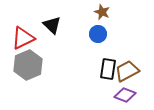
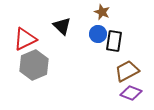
black triangle: moved 10 px right, 1 px down
red triangle: moved 2 px right, 1 px down
gray hexagon: moved 6 px right
black rectangle: moved 6 px right, 28 px up
purple diamond: moved 6 px right, 2 px up
